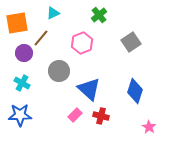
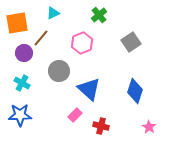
red cross: moved 10 px down
